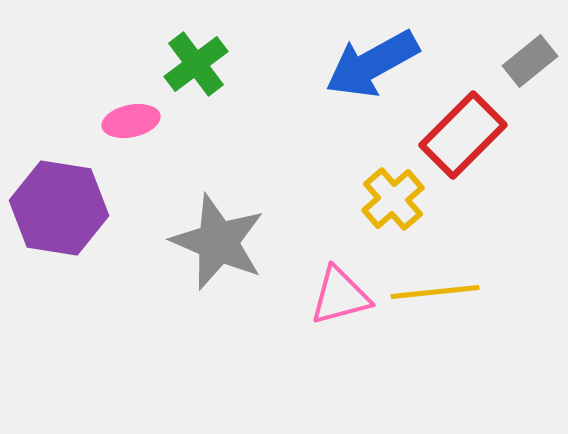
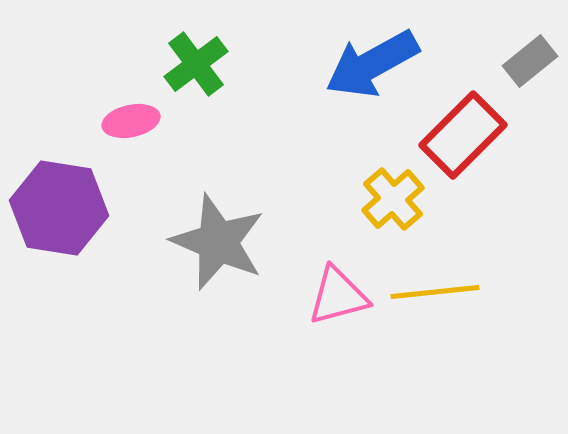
pink triangle: moved 2 px left
